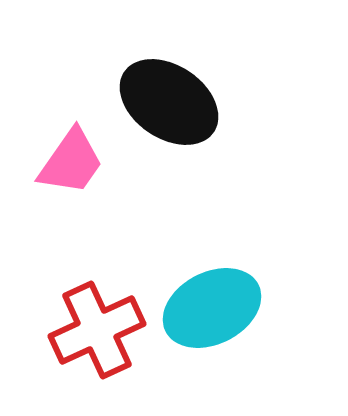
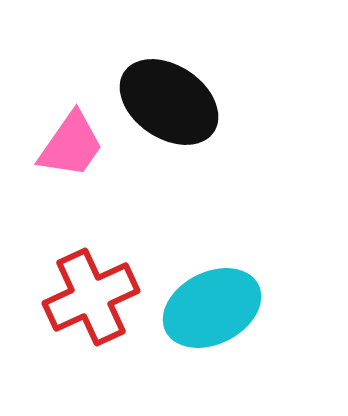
pink trapezoid: moved 17 px up
red cross: moved 6 px left, 33 px up
